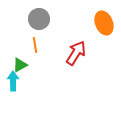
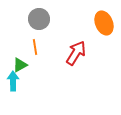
orange line: moved 2 px down
